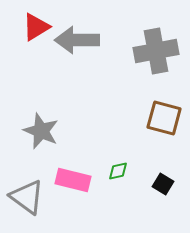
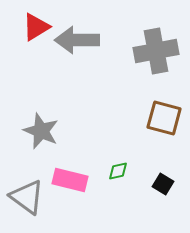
pink rectangle: moved 3 px left
